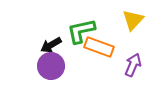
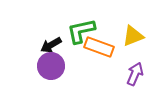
yellow triangle: moved 16 px down; rotated 25 degrees clockwise
purple arrow: moved 2 px right, 9 px down
